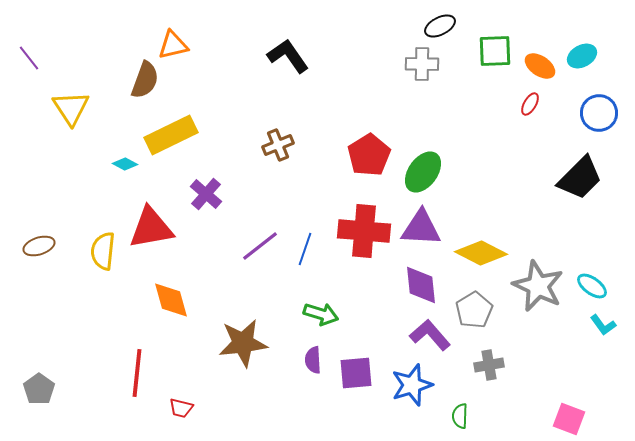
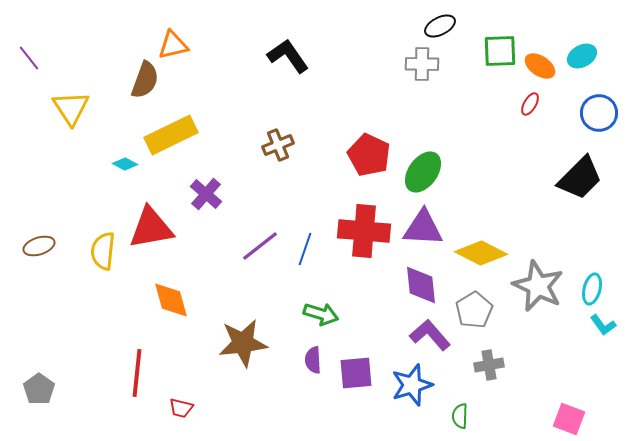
green square at (495, 51): moved 5 px right
red pentagon at (369, 155): rotated 15 degrees counterclockwise
purple triangle at (421, 228): moved 2 px right
cyan ellipse at (592, 286): moved 3 px down; rotated 68 degrees clockwise
